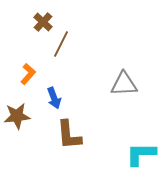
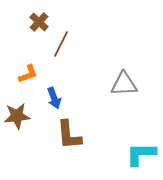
brown cross: moved 4 px left
orange L-shape: rotated 30 degrees clockwise
